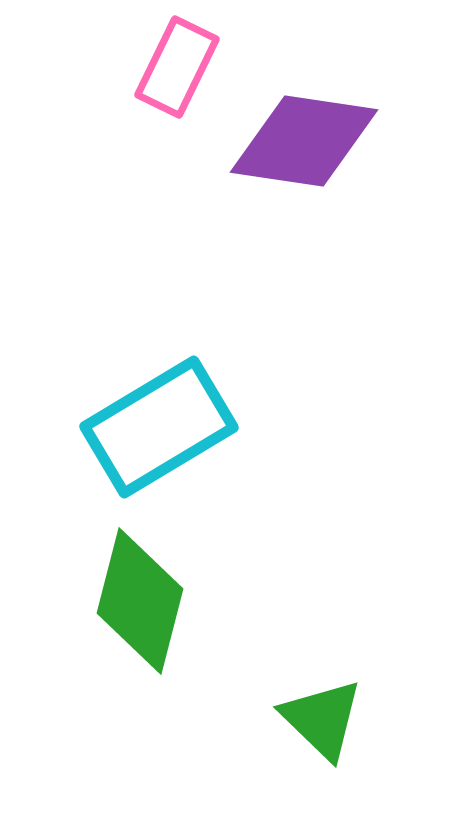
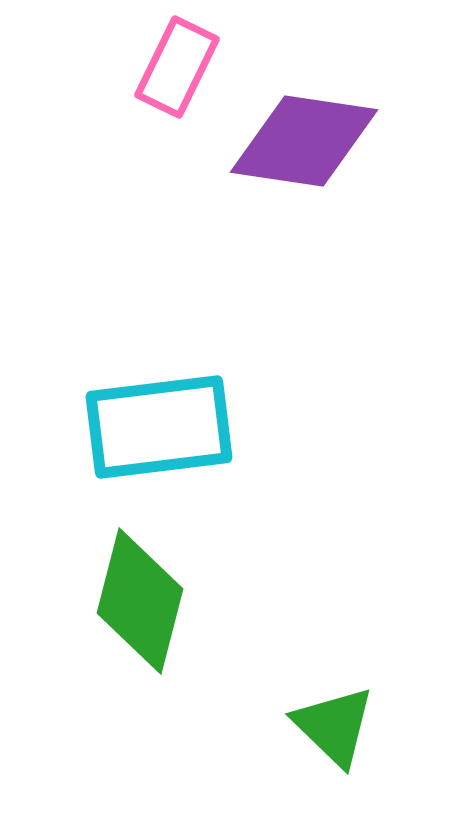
cyan rectangle: rotated 24 degrees clockwise
green triangle: moved 12 px right, 7 px down
